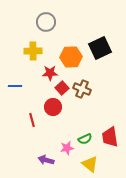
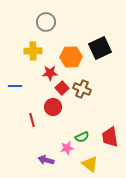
green semicircle: moved 3 px left, 2 px up
